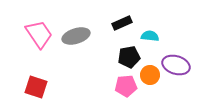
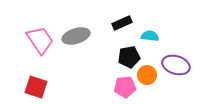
pink trapezoid: moved 1 px right, 6 px down
orange circle: moved 3 px left
pink pentagon: moved 1 px left, 1 px down
